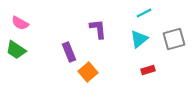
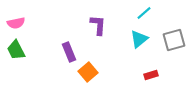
cyan line: rotated 14 degrees counterclockwise
pink semicircle: moved 4 px left; rotated 42 degrees counterclockwise
purple L-shape: moved 4 px up; rotated 10 degrees clockwise
gray square: moved 1 px down
green trapezoid: rotated 30 degrees clockwise
red rectangle: moved 3 px right, 5 px down
